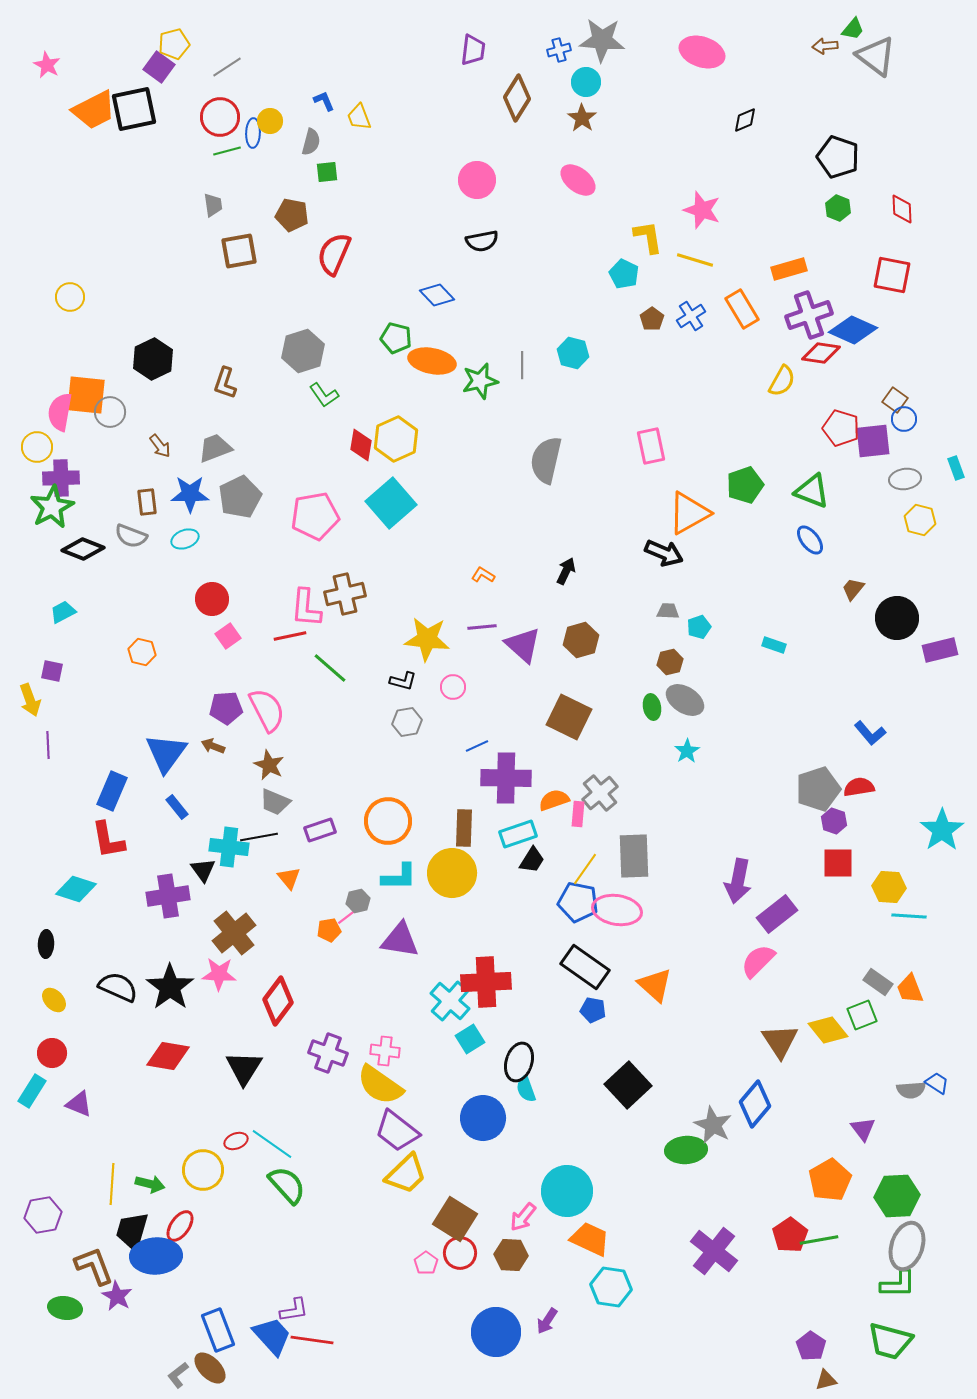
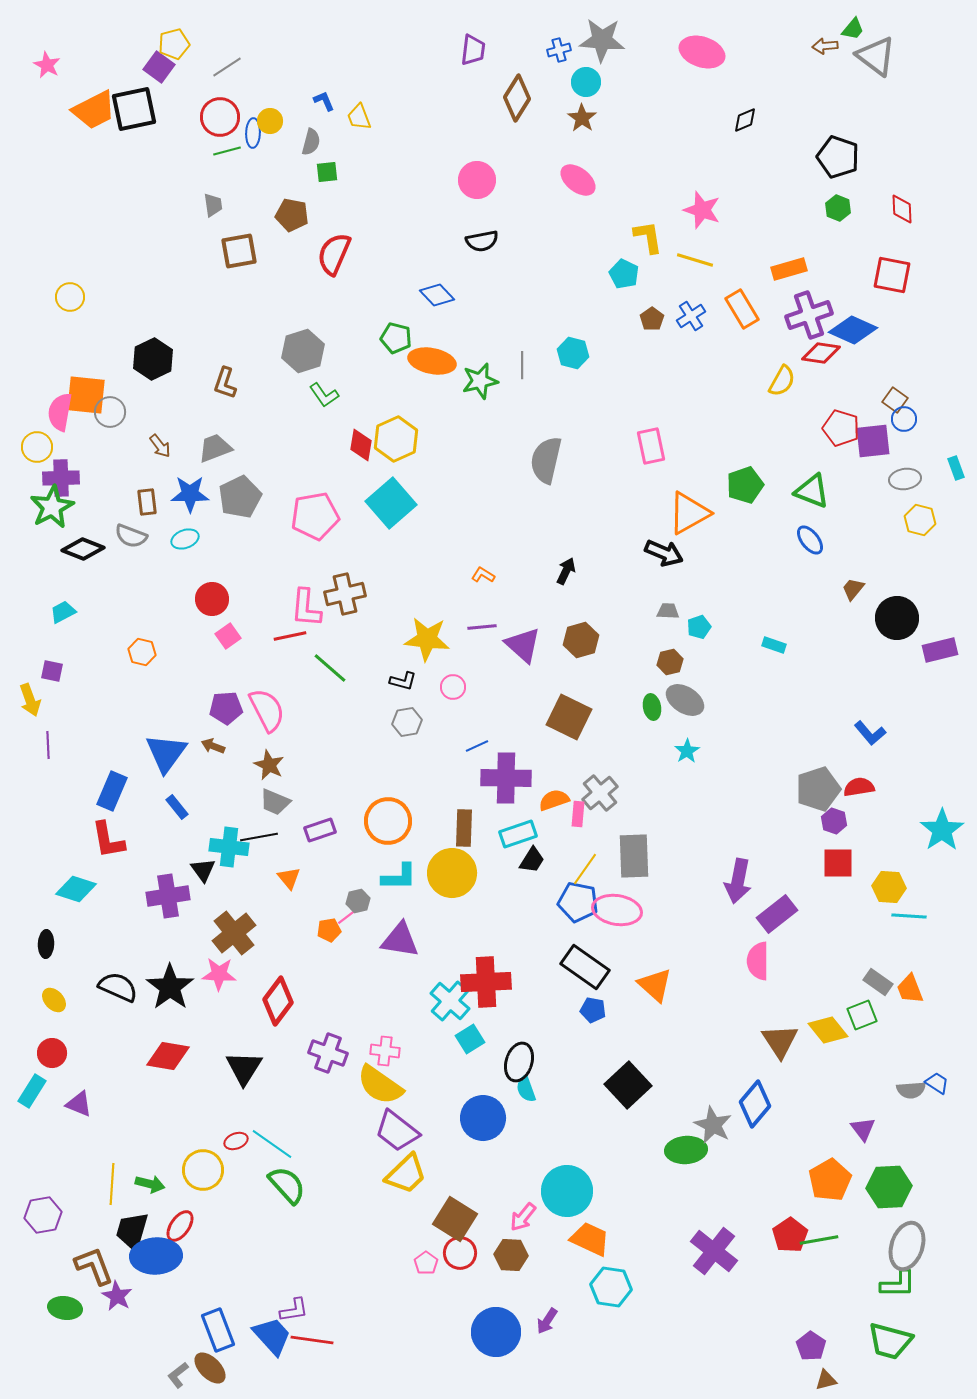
pink semicircle at (758, 961): rotated 45 degrees counterclockwise
green hexagon at (897, 1196): moved 8 px left, 9 px up
